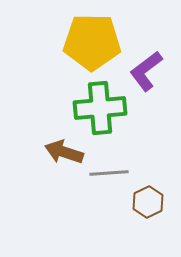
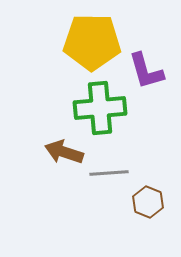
purple L-shape: rotated 69 degrees counterclockwise
brown hexagon: rotated 12 degrees counterclockwise
